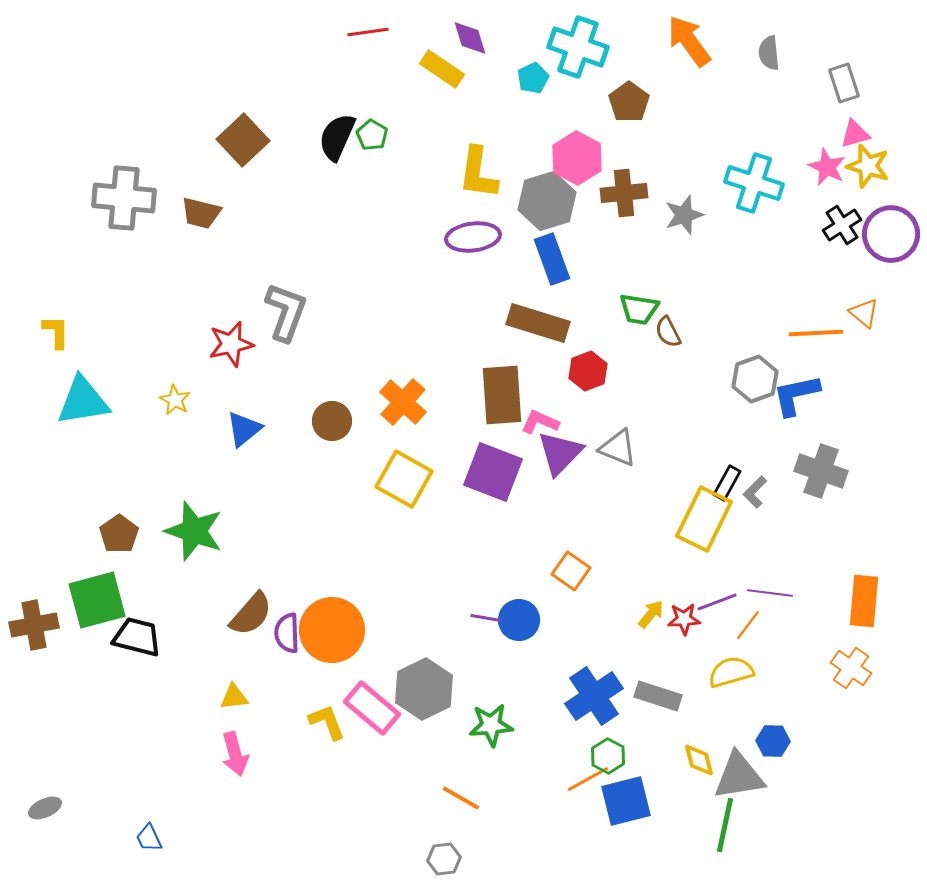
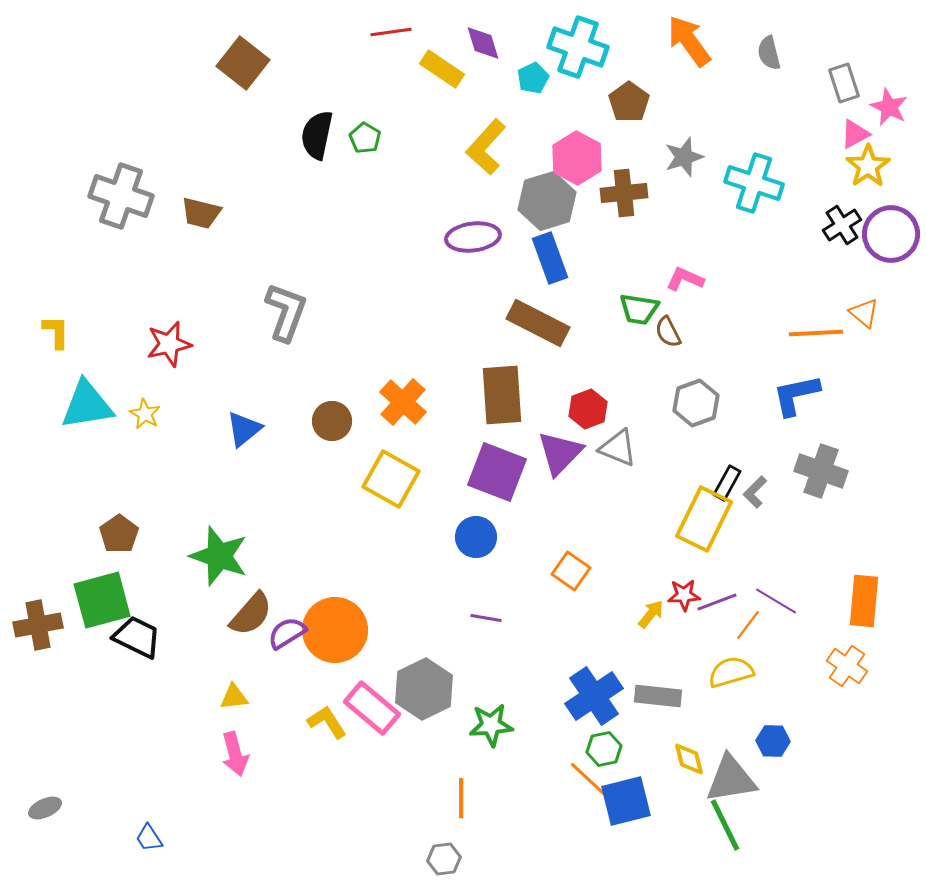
red line at (368, 32): moved 23 px right
purple diamond at (470, 38): moved 13 px right, 5 px down
gray semicircle at (769, 53): rotated 8 degrees counterclockwise
pink triangle at (855, 134): rotated 12 degrees counterclockwise
green pentagon at (372, 135): moved 7 px left, 3 px down
black semicircle at (337, 137): moved 20 px left, 2 px up; rotated 12 degrees counterclockwise
brown square at (243, 140): moved 77 px up; rotated 9 degrees counterclockwise
yellow star at (868, 166): rotated 21 degrees clockwise
pink star at (827, 167): moved 62 px right, 60 px up
yellow L-shape at (478, 173): moved 8 px right, 26 px up; rotated 34 degrees clockwise
gray cross at (124, 198): moved 3 px left, 2 px up; rotated 14 degrees clockwise
gray star at (684, 215): moved 58 px up
blue rectangle at (552, 259): moved 2 px left, 1 px up
brown rectangle at (538, 323): rotated 10 degrees clockwise
red star at (231, 344): moved 62 px left
red hexagon at (588, 371): moved 38 px down
gray hexagon at (755, 379): moved 59 px left, 24 px down
yellow star at (175, 400): moved 30 px left, 14 px down
cyan triangle at (83, 401): moved 4 px right, 4 px down
pink L-shape at (540, 422): moved 145 px right, 143 px up
purple square at (493, 472): moved 4 px right
yellow square at (404, 479): moved 13 px left
green star at (194, 531): moved 25 px right, 25 px down
purple line at (770, 593): moved 6 px right, 8 px down; rotated 24 degrees clockwise
green square at (97, 600): moved 5 px right
red star at (684, 619): moved 24 px up
blue circle at (519, 620): moved 43 px left, 83 px up
brown cross at (34, 625): moved 4 px right
orange circle at (332, 630): moved 3 px right
purple semicircle at (287, 633): rotated 60 degrees clockwise
black trapezoid at (137, 637): rotated 12 degrees clockwise
orange cross at (851, 668): moved 4 px left, 2 px up
gray rectangle at (658, 696): rotated 12 degrees counterclockwise
yellow L-shape at (327, 722): rotated 12 degrees counterclockwise
green hexagon at (608, 756): moved 4 px left, 7 px up; rotated 20 degrees clockwise
yellow diamond at (699, 760): moved 10 px left, 1 px up
gray triangle at (739, 776): moved 8 px left, 3 px down
orange line at (588, 779): rotated 72 degrees clockwise
orange line at (461, 798): rotated 60 degrees clockwise
green line at (725, 825): rotated 38 degrees counterclockwise
blue trapezoid at (149, 838): rotated 8 degrees counterclockwise
